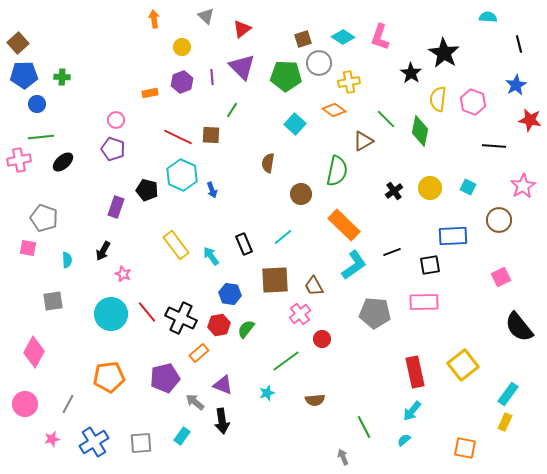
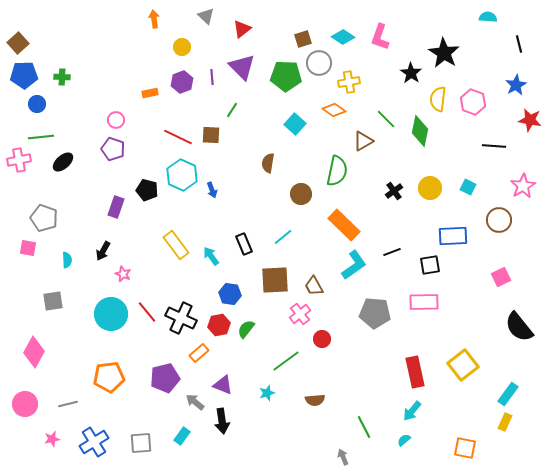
gray line at (68, 404): rotated 48 degrees clockwise
